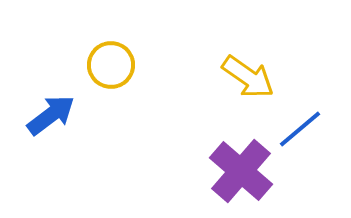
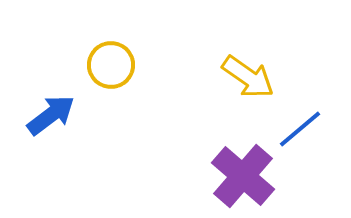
purple cross: moved 2 px right, 5 px down
